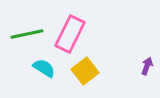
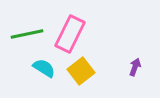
purple arrow: moved 12 px left, 1 px down
yellow square: moved 4 px left
